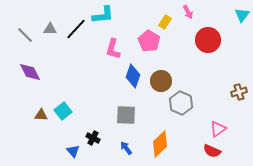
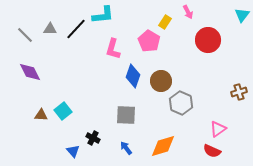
orange diamond: moved 3 px right, 2 px down; rotated 28 degrees clockwise
